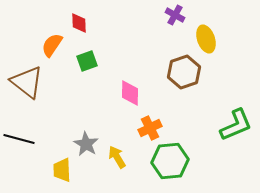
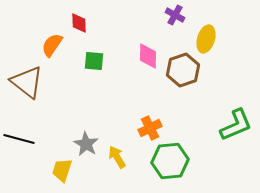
yellow ellipse: rotated 36 degrees clockwise
green square: moved 7 px right; rotated 25 degrees clockwise
brown hexagon: moved 1 px left, 2 px up
pink diamond: moved 18 px right, 37 px up
yellow trapezoid: rotated 20 degrees clockwise
